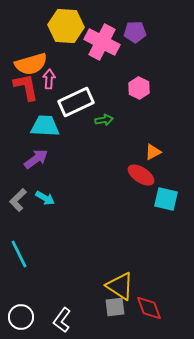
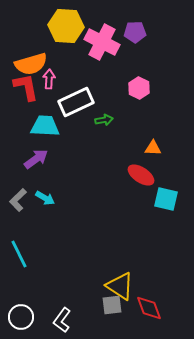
orange triangle: moved 4 px up; rotated 30 degrees clockwise
gray square: moved 3 px left, 2 px up
